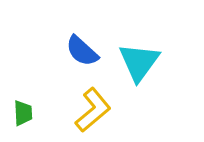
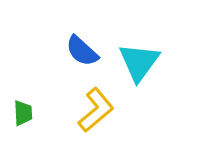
yellow L-shape: moved 3 px right
